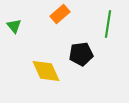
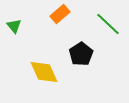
green line: rotated 56 degrees counterclockwise
black pentagon: rotated 25 degrees counterclockwise
yellow diamond: moved 2 px left, 1 px down
